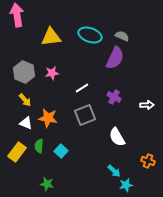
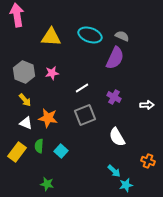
yellow triangle: rotated 10 degrees clockwise
